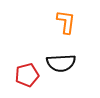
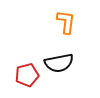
black semicircle: moved 2 px left; rotated 8 degrees counterclockwise
